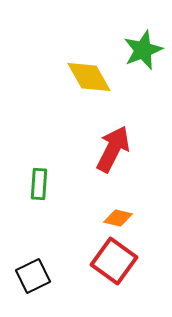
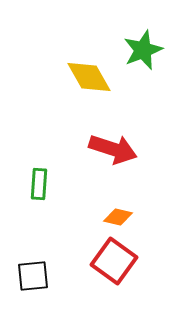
red arrow: rotated 81 degrees clockwise
orange diamond: moved 1 px up
black square: rotated 20 degrees clockwise
